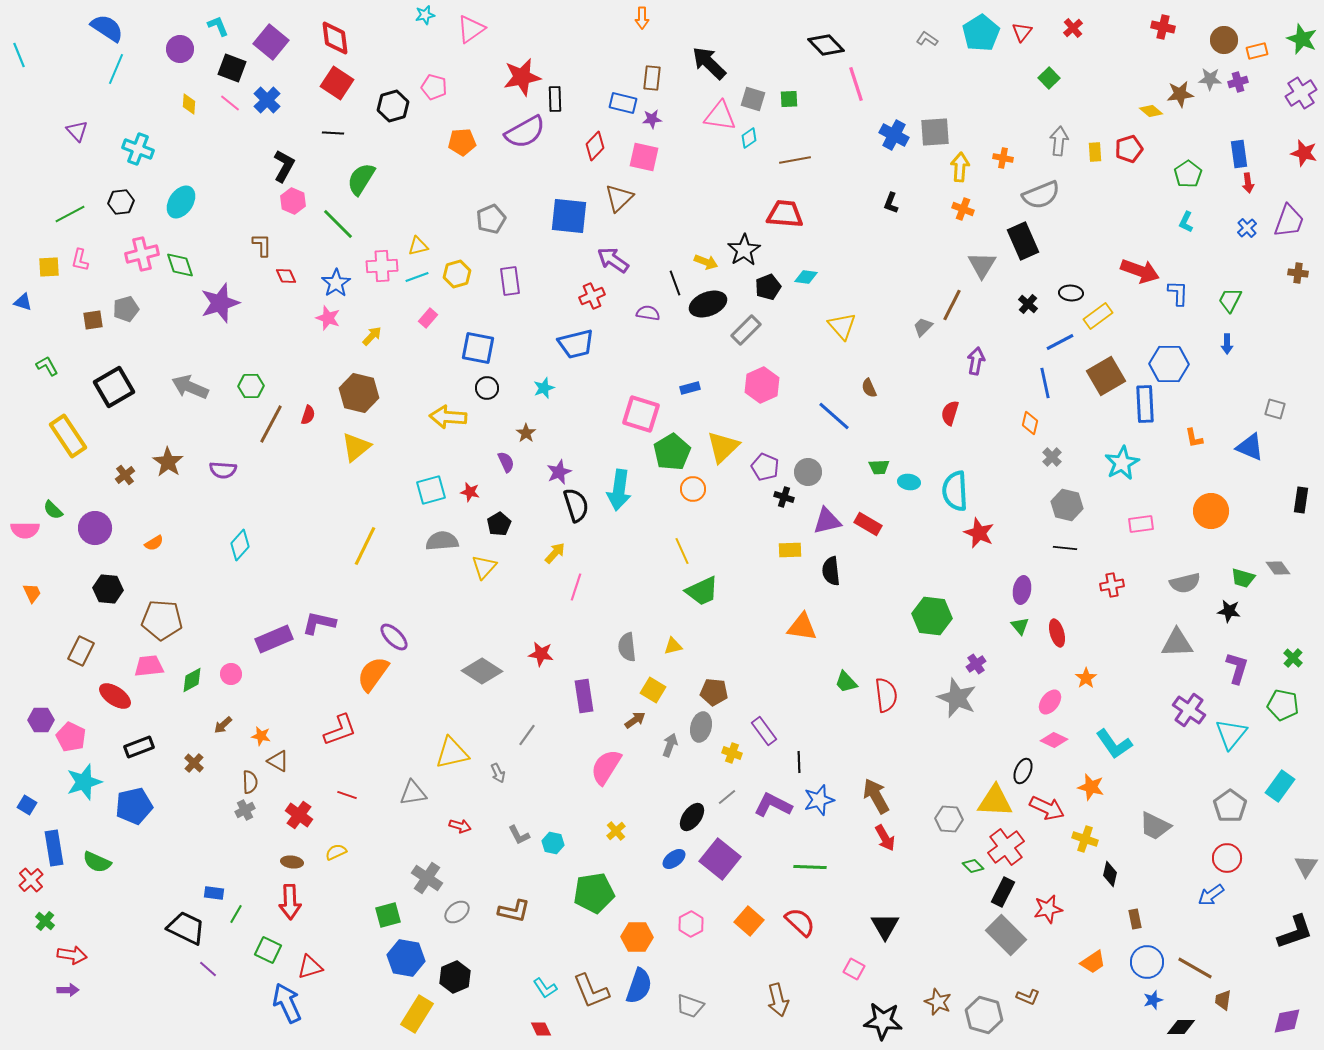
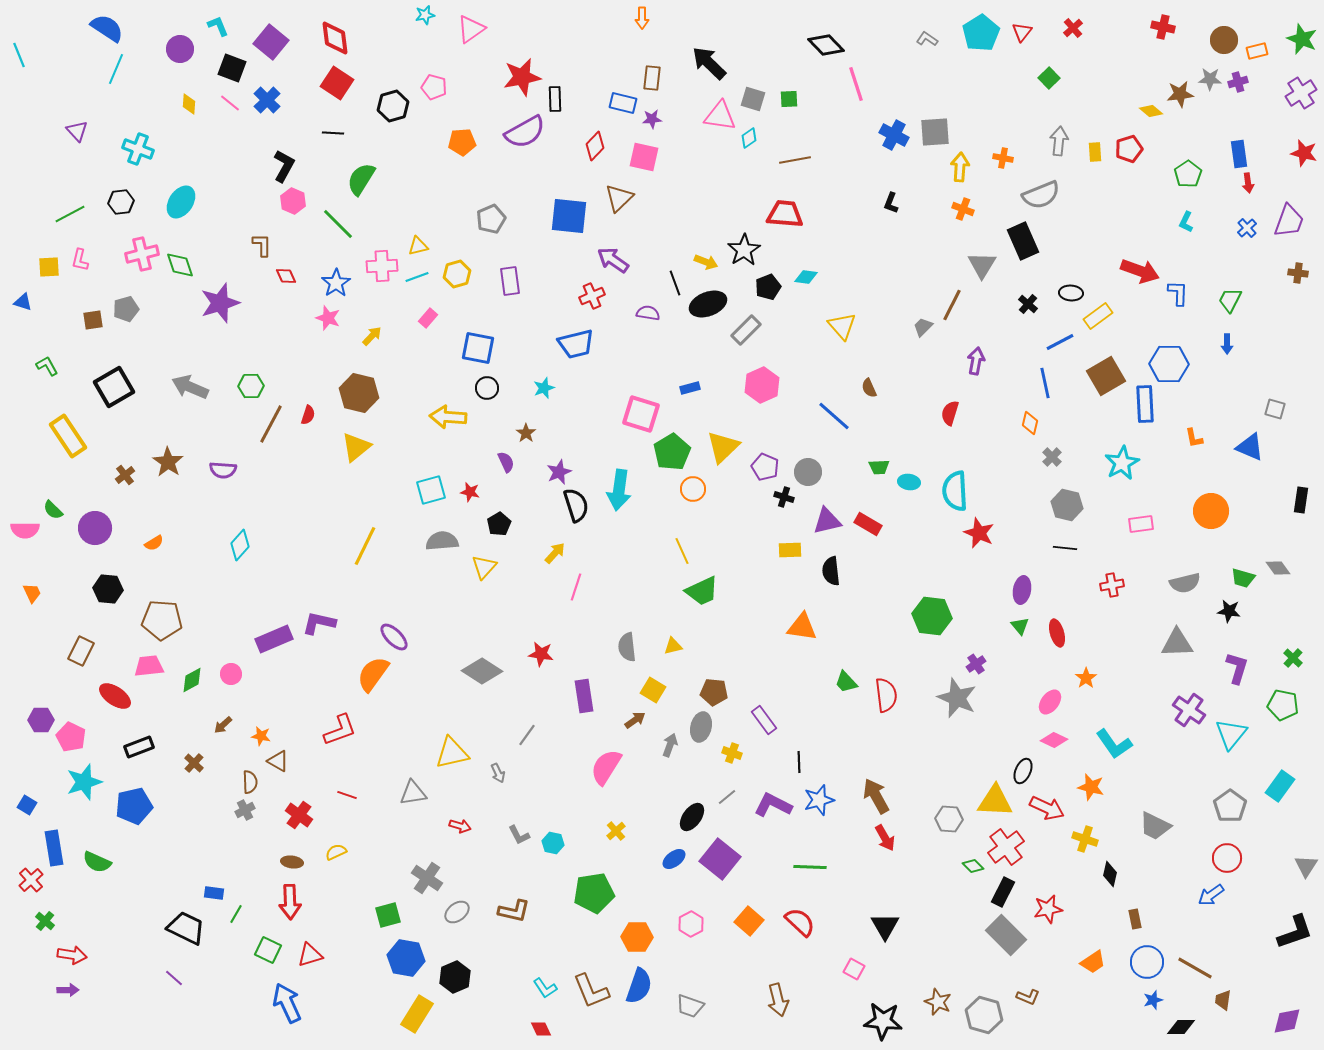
purple rectangle at (764, 731): moved 11 px up
red triangle at (310, 967): moved 12 px up
purple line at (208, 969): moved 34 px left, 9 px down
